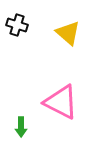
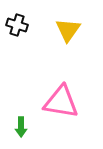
yellow triangle: moved 3 px up; rotated 24 degrees clockwise
pink triangle: rotated 18 degrees counterclockwise
